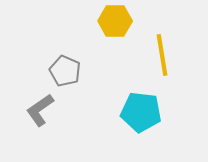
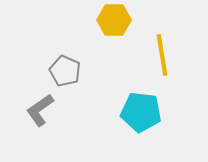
yellow hexagon: moved 1 px left, 1 px up
